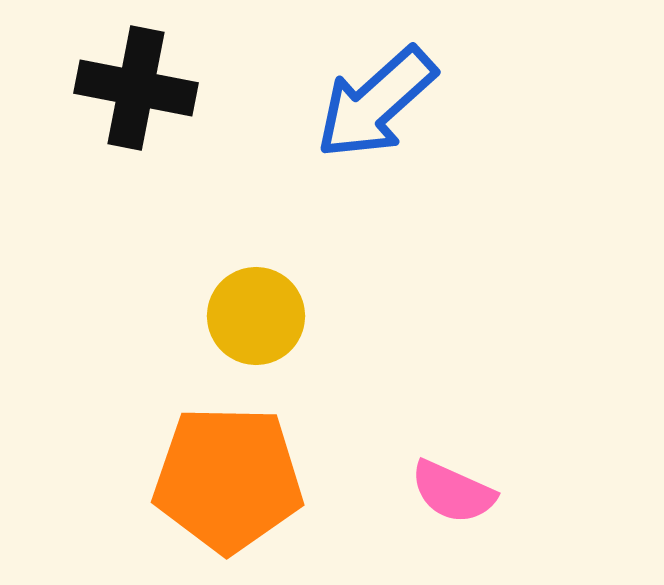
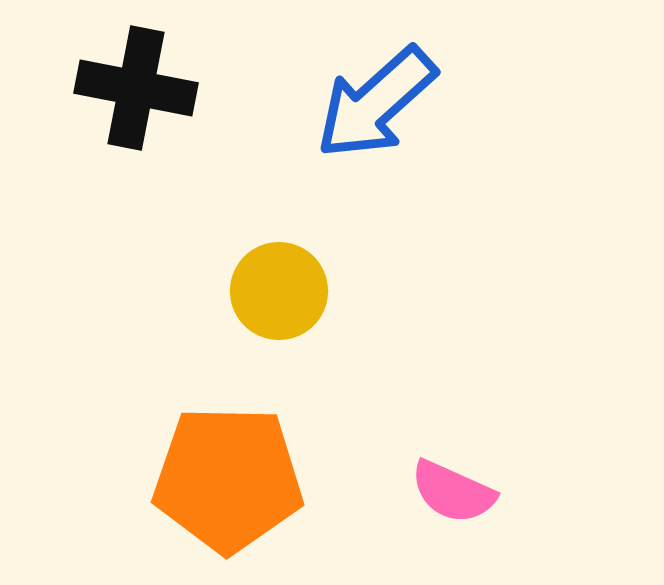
yellow circle: moved 23 px right, 25 px up
